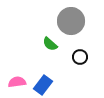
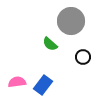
black circle: moved 3 px right
